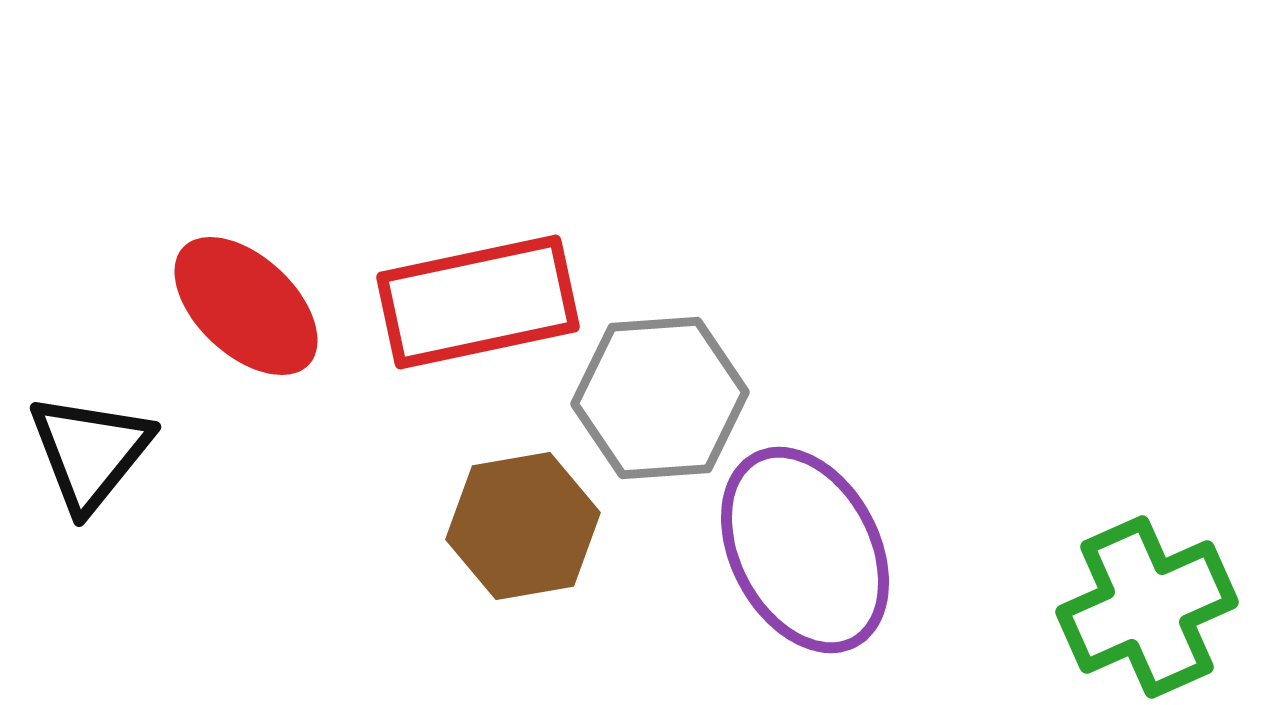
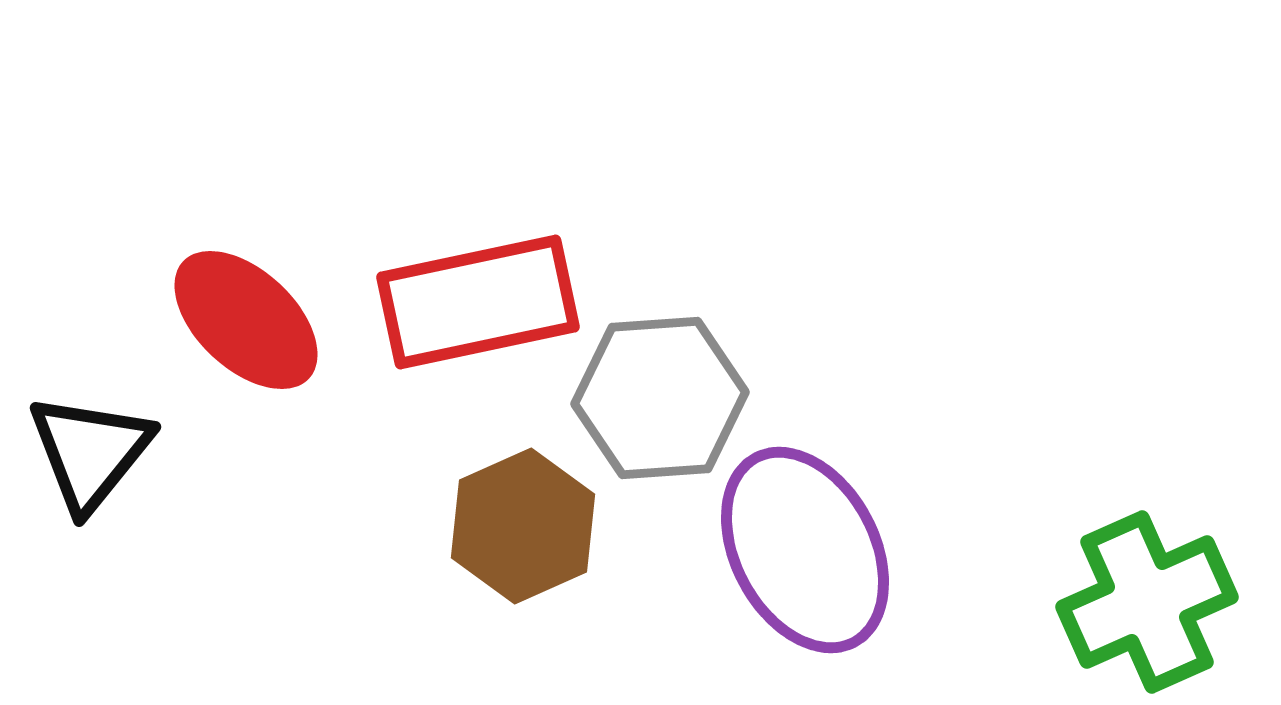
red ellipse: moved 14 px down
brown hexagon: rotated 14 degrees counterclockwise
green cross: moved 5 px up
